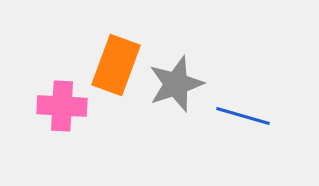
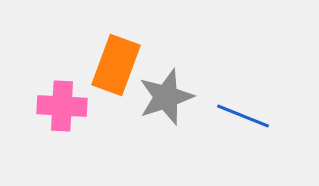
gray star: moved 10 px left, 13 px down
blue line: rotated 6 degrees clockwise
